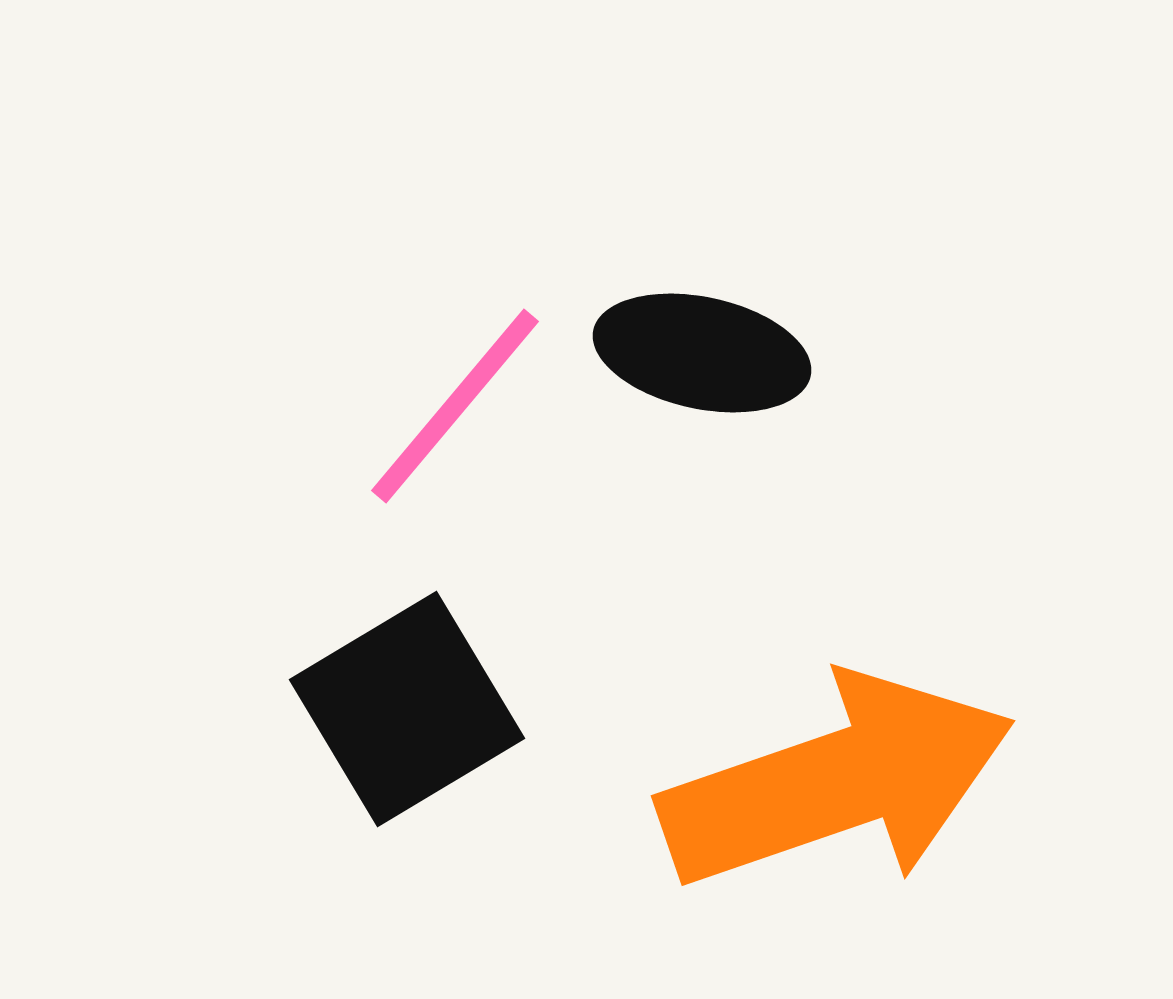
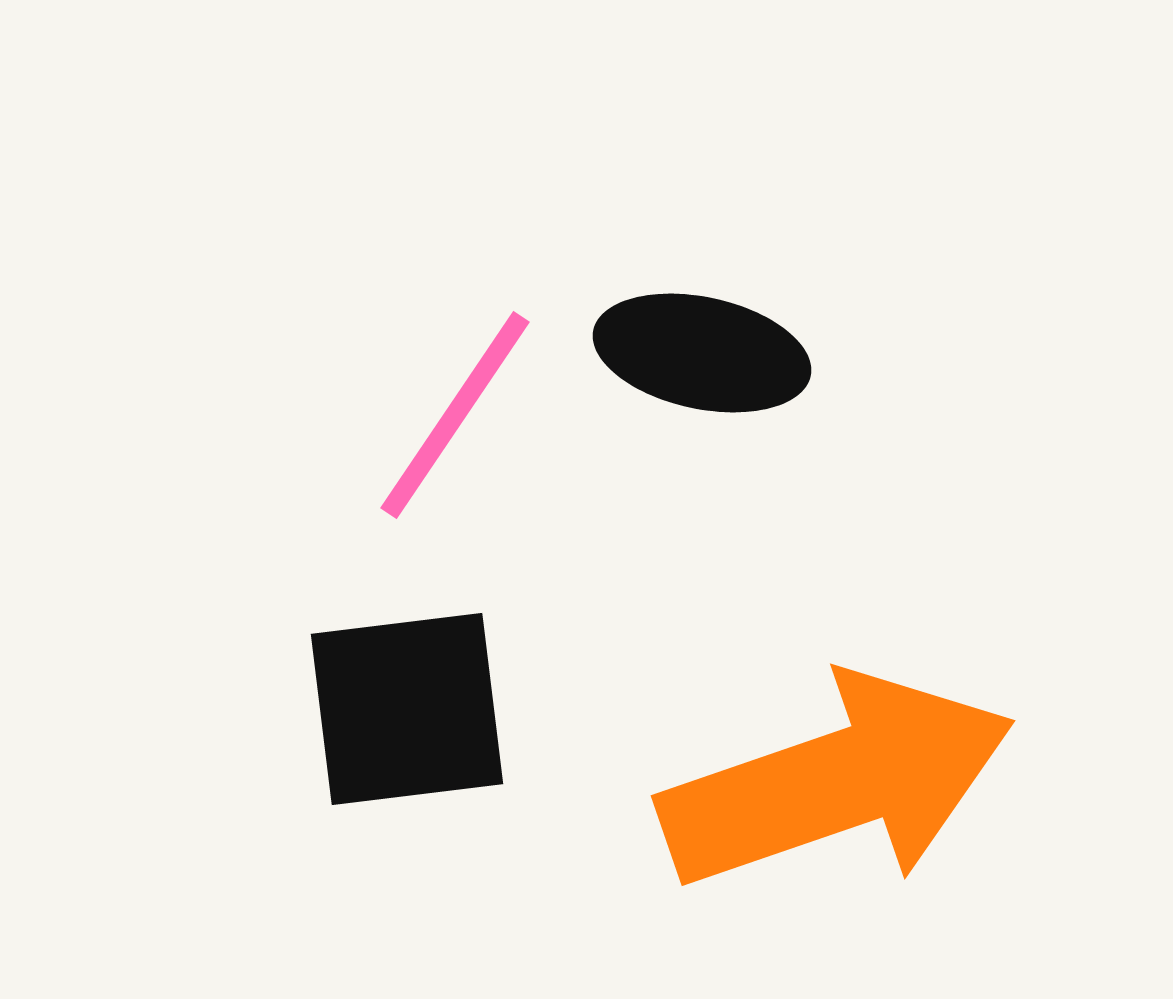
pink line: moved 9 px down; rotated 6 degrees counterclockwise
black square: rotated 24 degrees clockwise
